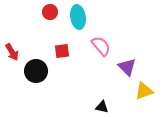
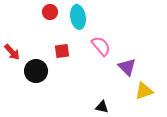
red arrow: rotated 12 degrees counterclockwise
